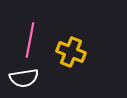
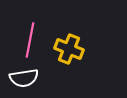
yellow cross: moved 2 px left, 3 px up
